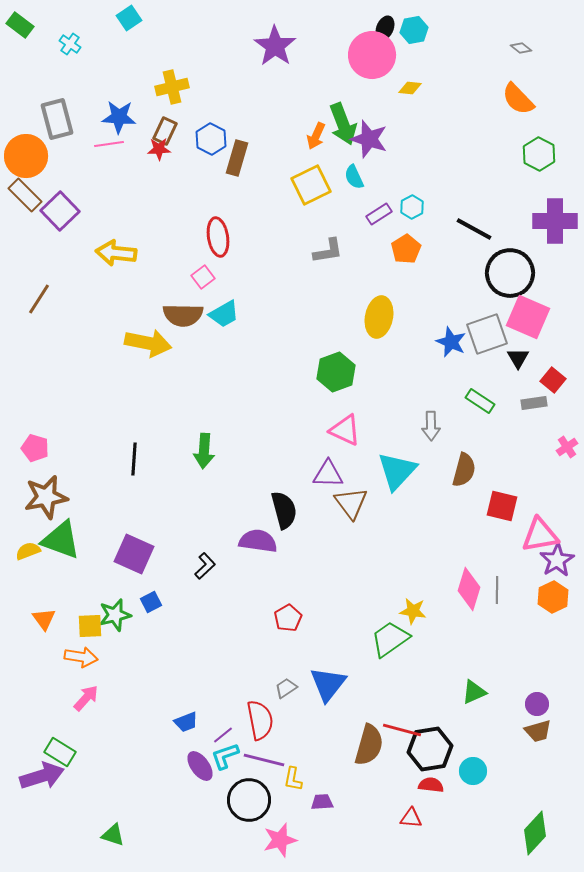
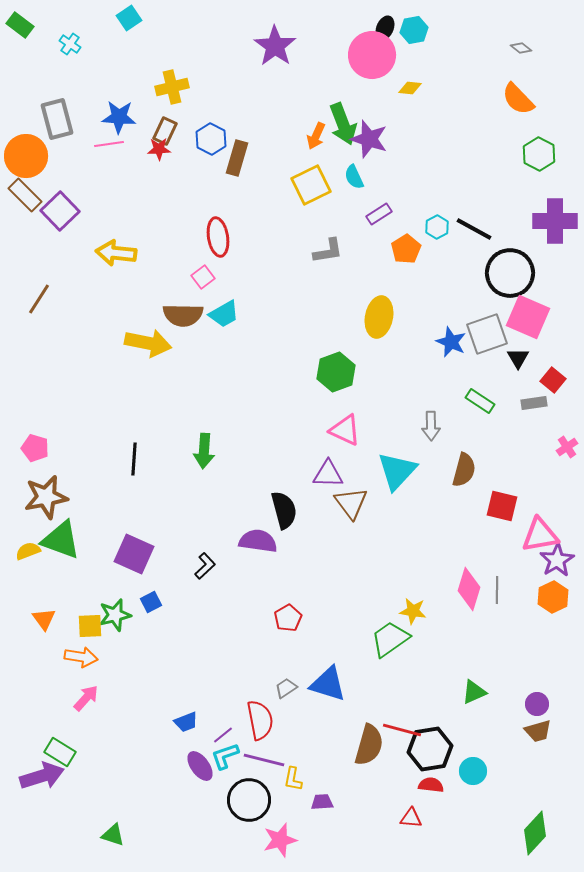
cyan hexagon at (412, 207): moved 25 px right, 20 px down
blue triangle at (328, 684): rotated 51 degrees counterclockwise
